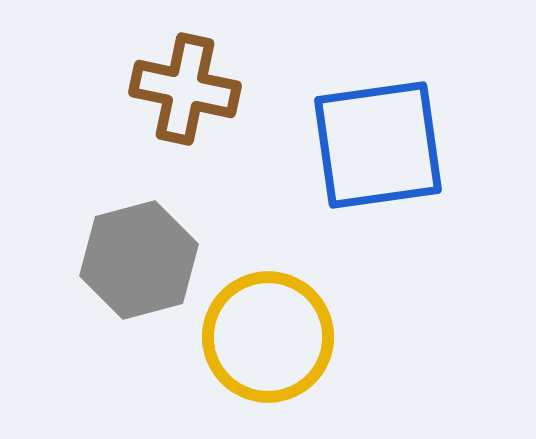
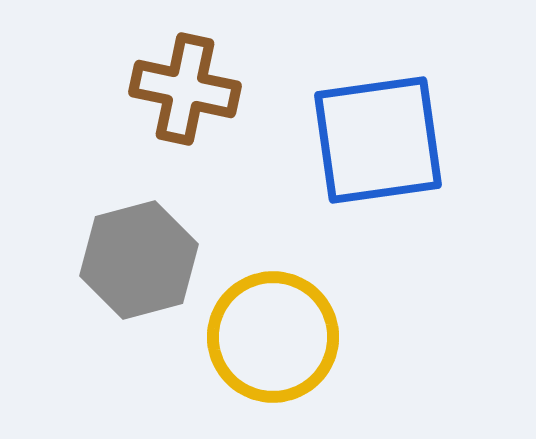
blue square: moved 5 px up
yellow circle: moved 5 px right
